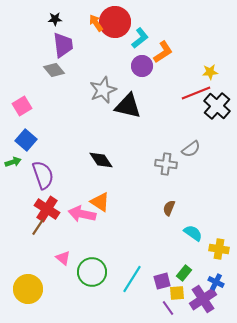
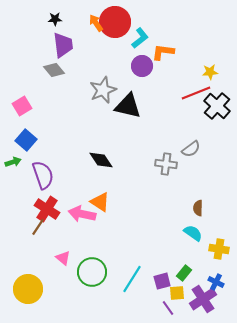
orange L-shape: rotated 140 degrees counterclockwise
brown semicircle: moved 29 px right; rotated 21 degrees counterclockwise
